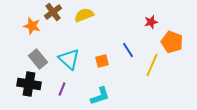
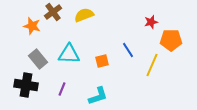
orange pentagon: moved 1 px left, 2 px up; rotated 20 degrees counterclockwise
cyan triangle: moved 5 px up; rotated 40 degrees counterclockwise
black cross: moved 3 px left, 1 px down
cyan L-shape: moved 2 px left
